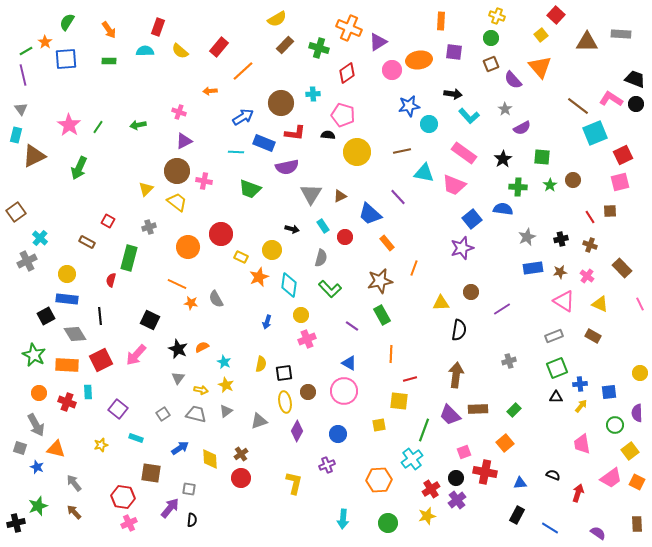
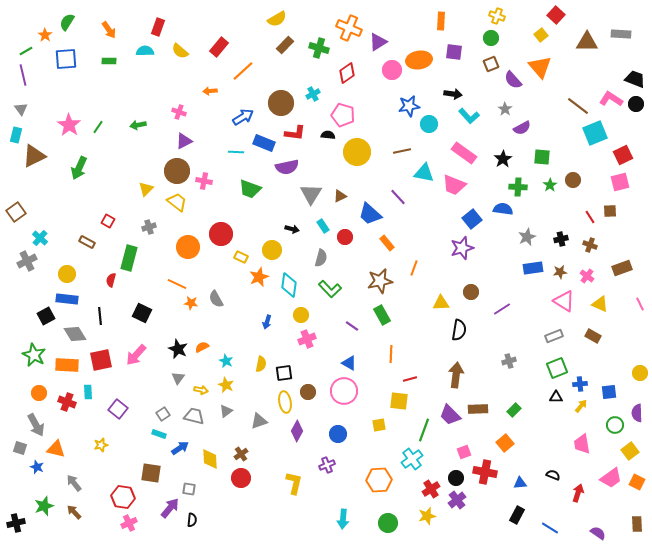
orange star at (45, 42): moved 7 px up
cyan cross at (313, 94): rotated 24 degrees counterclockwise
brown rectangle at (622, 268): rotated 66 degrees counterclockwise
black square at (150, 320): moved 8 px left, 7 px up
red square at (101, 360): rotated 15 degrees clockwise
cyan star at (224, 362): moved 2 px right, 1 px up
gray trapezoid at (196, 414): moved 2 px left, 2 px down
cyan rectangle at (136, 438): moved 23 px right, 4 px up
green star at (38, 506): moved 6 px right
